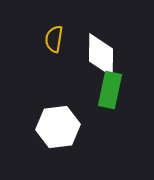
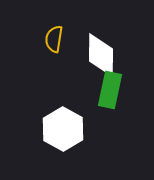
white hexagon: moved 5 px right, 2 px down; rotated 24 degrees counterclockwise
